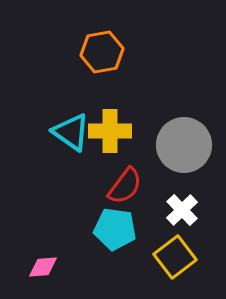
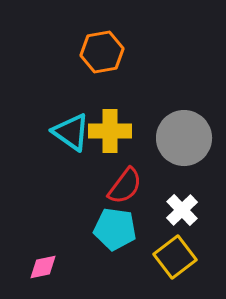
gray circle: moved 7 px up
pink diamond: rotated 8 degrees counterclockwise
